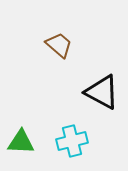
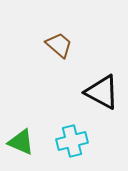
green triangle: rotated 20 degrees clockwise
